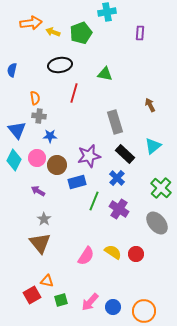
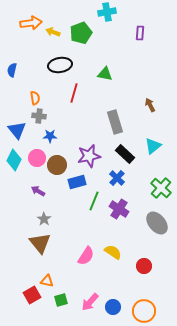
red circle: moved 8 px right, 12 px down
